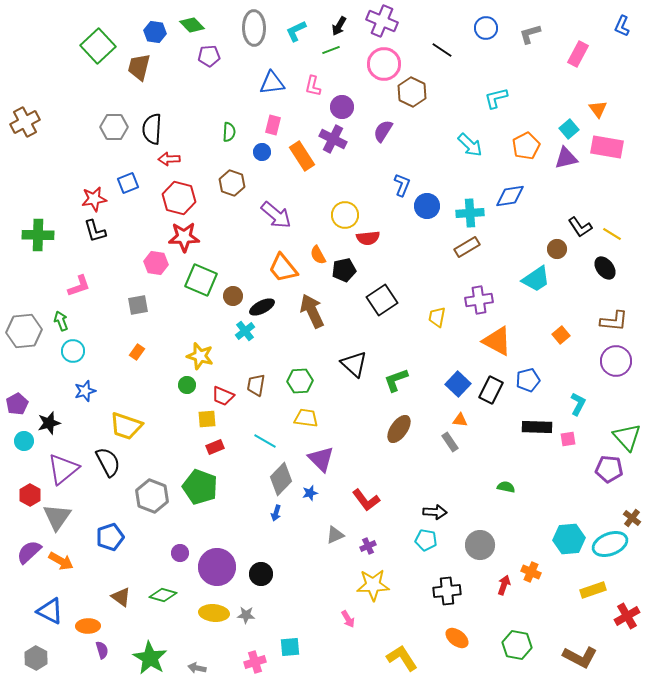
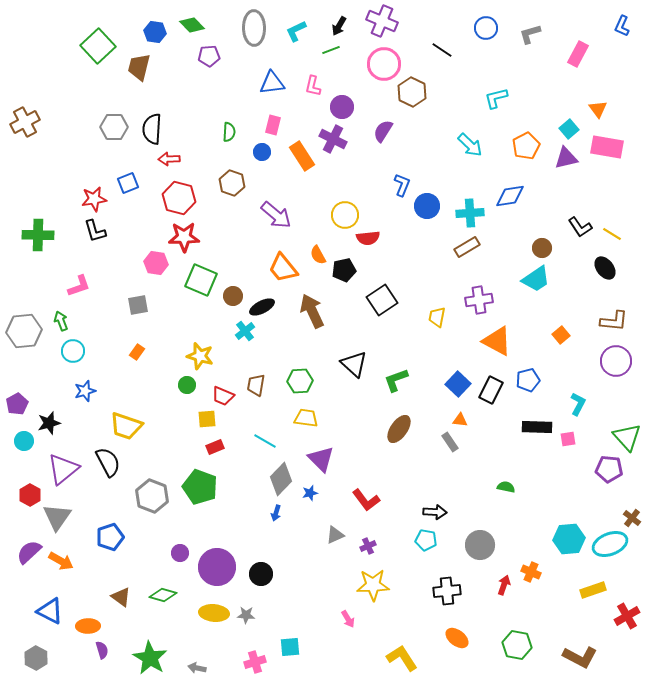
brown circle at (557, 249): moved 15 px left, 1 px up
